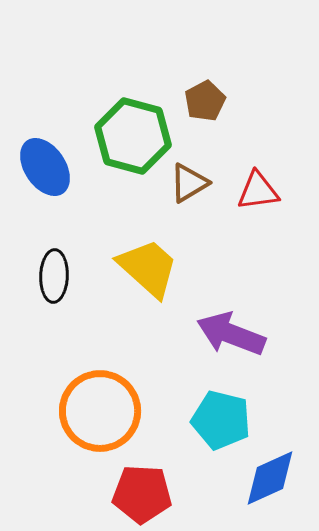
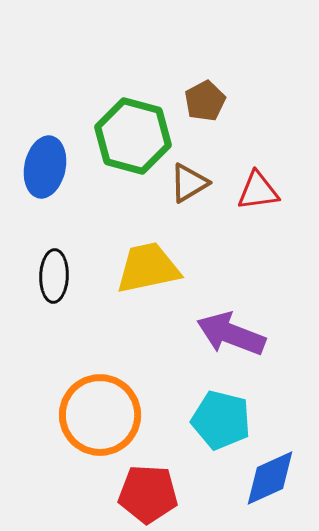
blue ellipse: rotated 46 degrees clockwise
yellow trapezoid: rotated 54 degrees counterclockwise
orange circle: moved 4 px down
red pentagon: moved 6 px right
